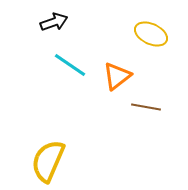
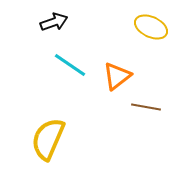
yellow ellipse: moved 7 px up
yellow semicircle: moved 22 px up
